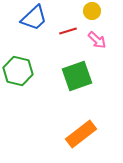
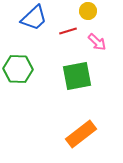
yellow circle: moved 4 px left
pink arrow: moved 2 px down
green hexagon: moved 2 px up; rotated 12 degrees counterclockwise
green square: rotated 8 degrees clockwise
